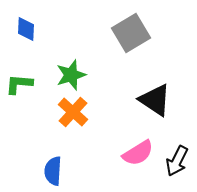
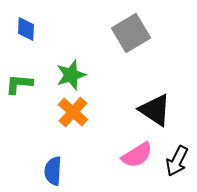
black triangle: moved 10 px down
pink semicircle: moved 1 px left, 2 px down
